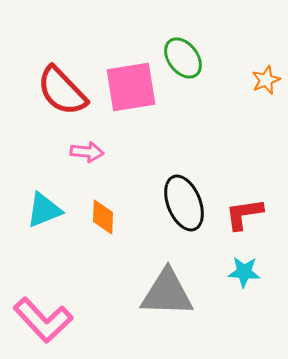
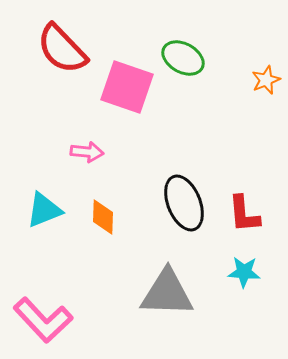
green ellipse: rotated 24 degrees counterclockwise
pink square: moved 4 px left; rotated 28 degrees clockwise
red semicircle: moved 42 px up
red L-shape: rotated 87 degrees counterclockwise
